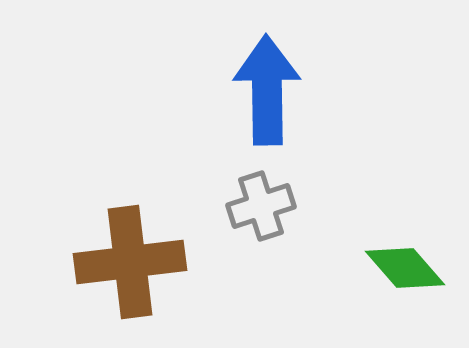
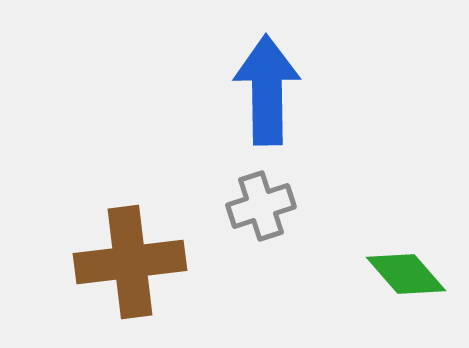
green diamond: moved 1 px right, 6 px down
